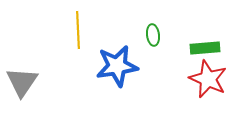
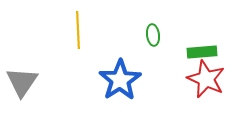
green rectangle: moved 3 px left, 4 px down
blue star: moved 3 px right, 14 px down; rotated 24 degrees counterclockwise
red star: moved 2 px left
